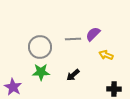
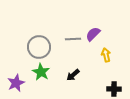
gray circle: moved 1 px left
yellow arrow: rotated 56 degrees clockwise
green star: rotated 30 degrees clockwise
purple star: moved 3 px right, 4 px up; rotated 18 degrees clockwise
